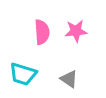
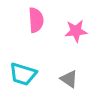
pink semicircle: moved 6 px left, 12 px up
